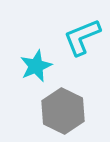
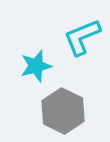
cyan star: rotated 8 degrees clockwise
